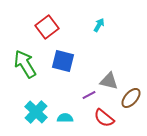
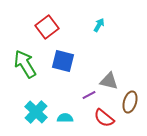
brown ellipse: moved 1 px left, 4 px down; rotated 25 degrees counterclockwise
